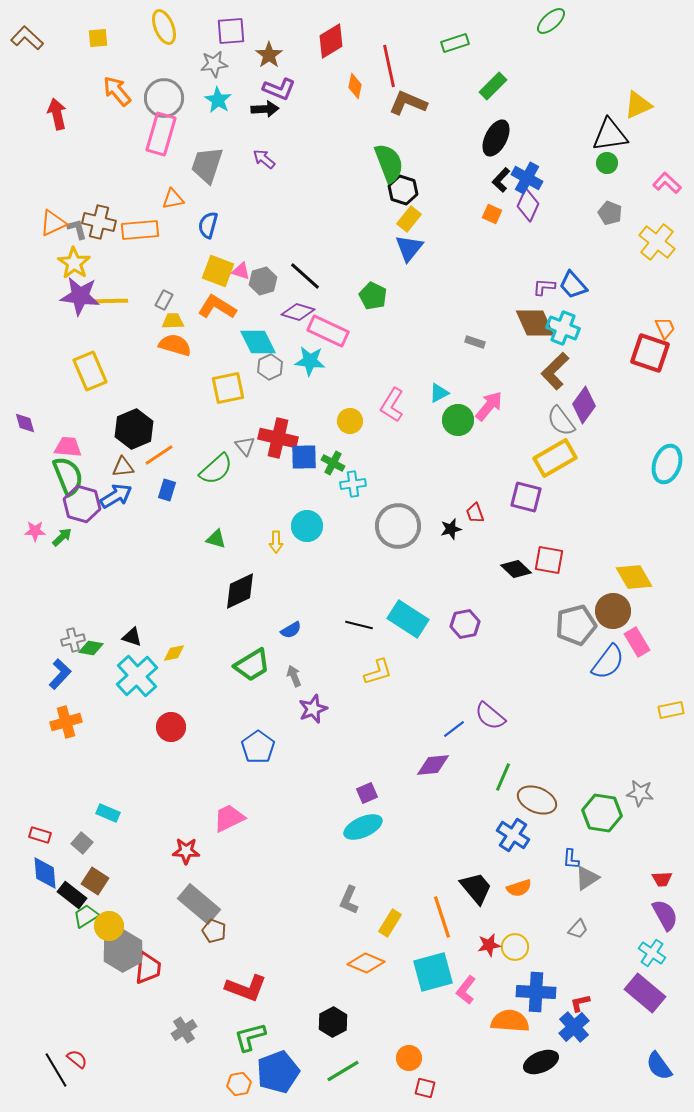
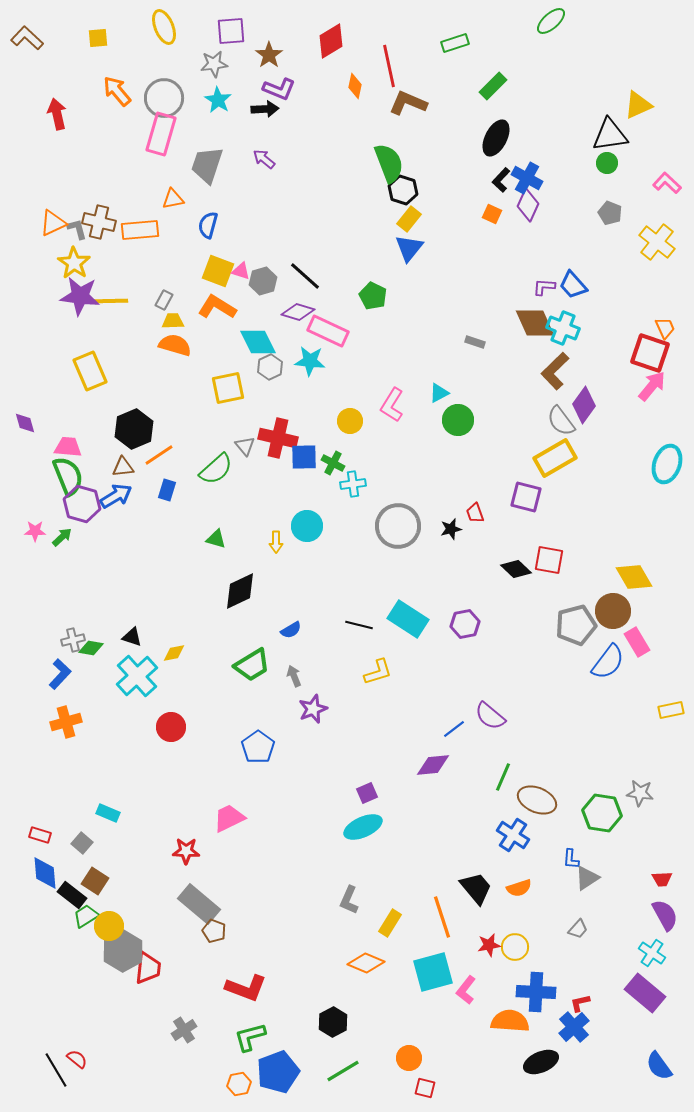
pink arrow at (489, 406): moved 163 px right, 20 px up
